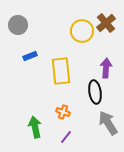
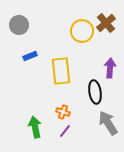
gray circle: moved 1 px right
purple arrow: moved 4 px right
purple line: moved 1 px left, 6 px up
